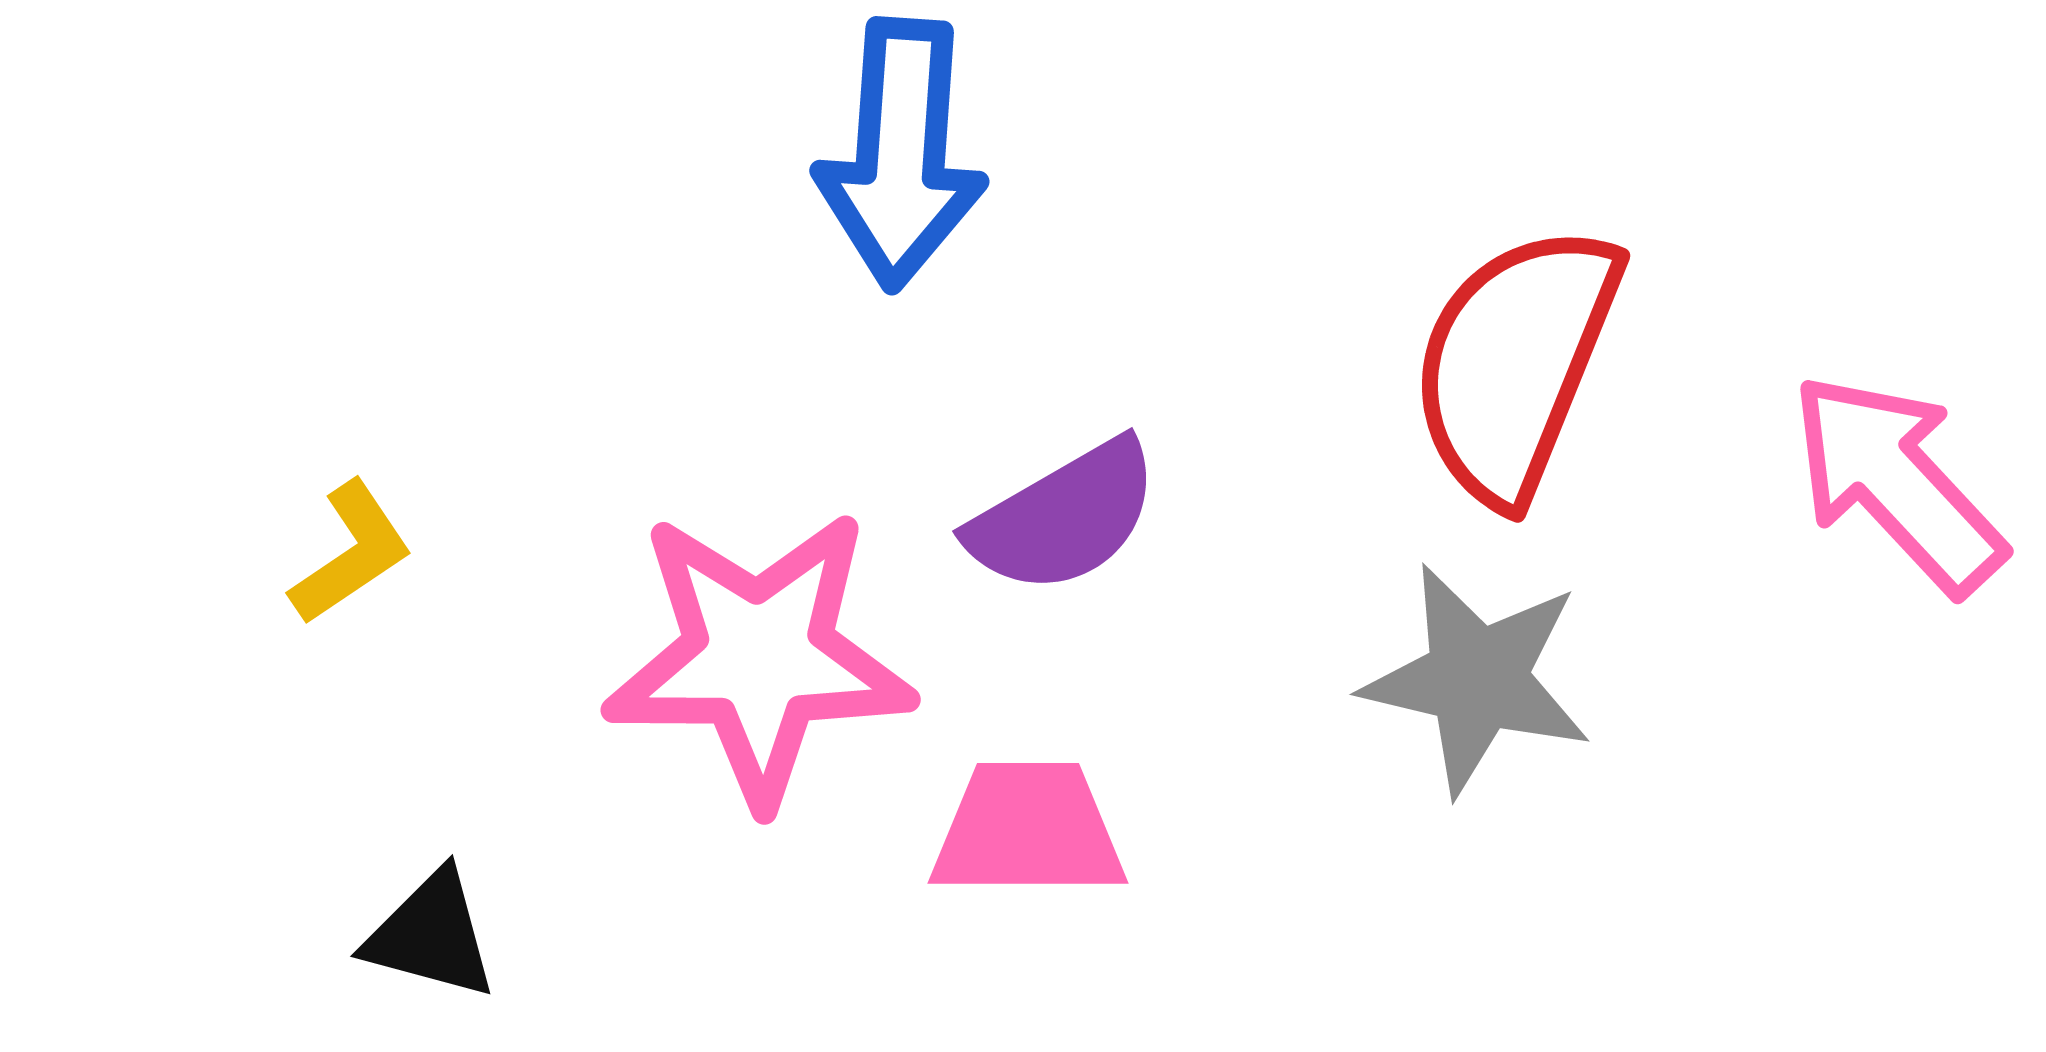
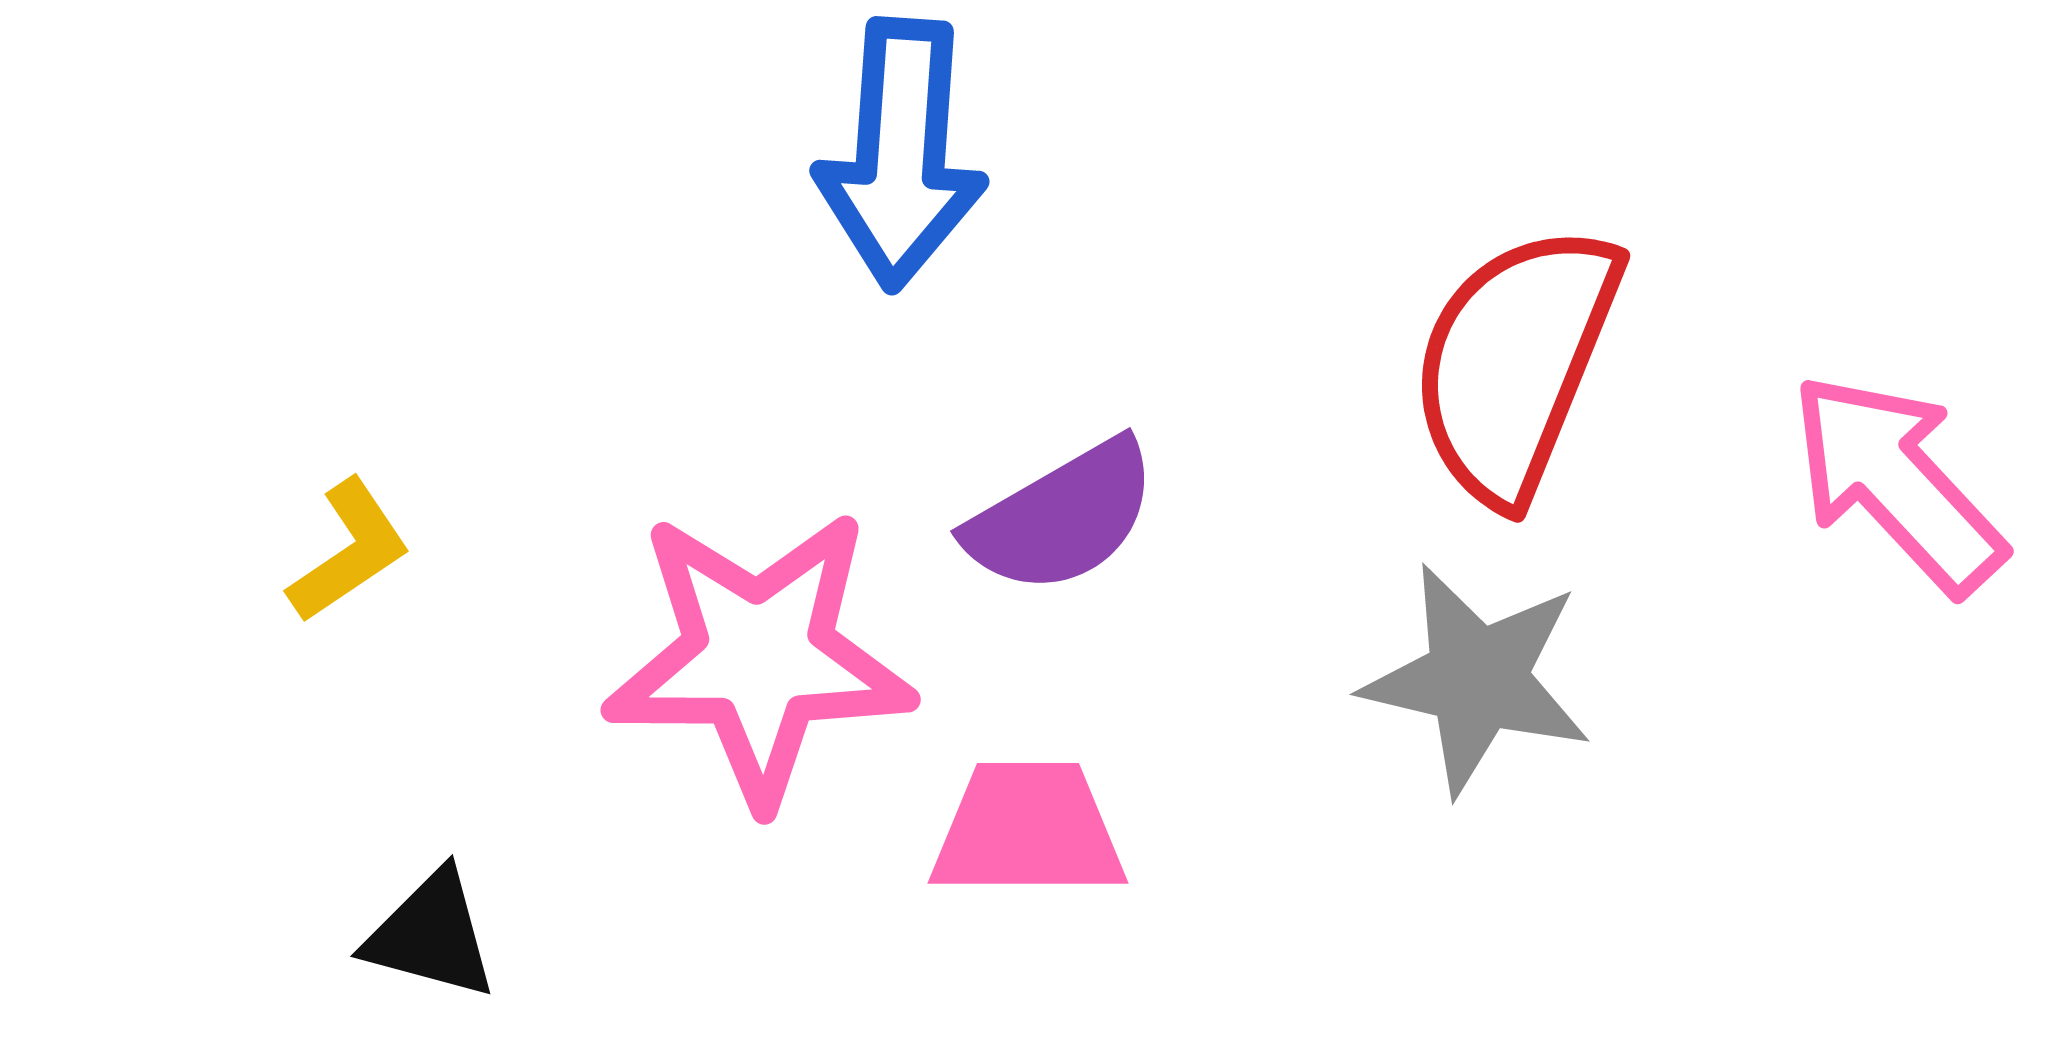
purple semicircle: moved 2 px left
yellow L-shape: moved 2 px left, 2 px up
